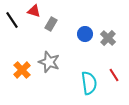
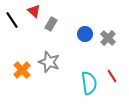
red triangle: rotated 24 degrees clockwise
red line: moved 2 px left, 1 px down
